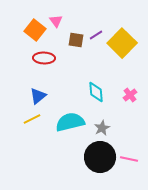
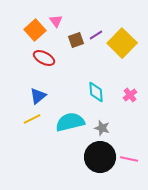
orange square: rotated 10 degrees clockwise
brown square: rotated 28 degrees counterclockwise
red ellipse: rotated 25 degrees clockwise
gray star: rotated 28 degrees counterclockwise
